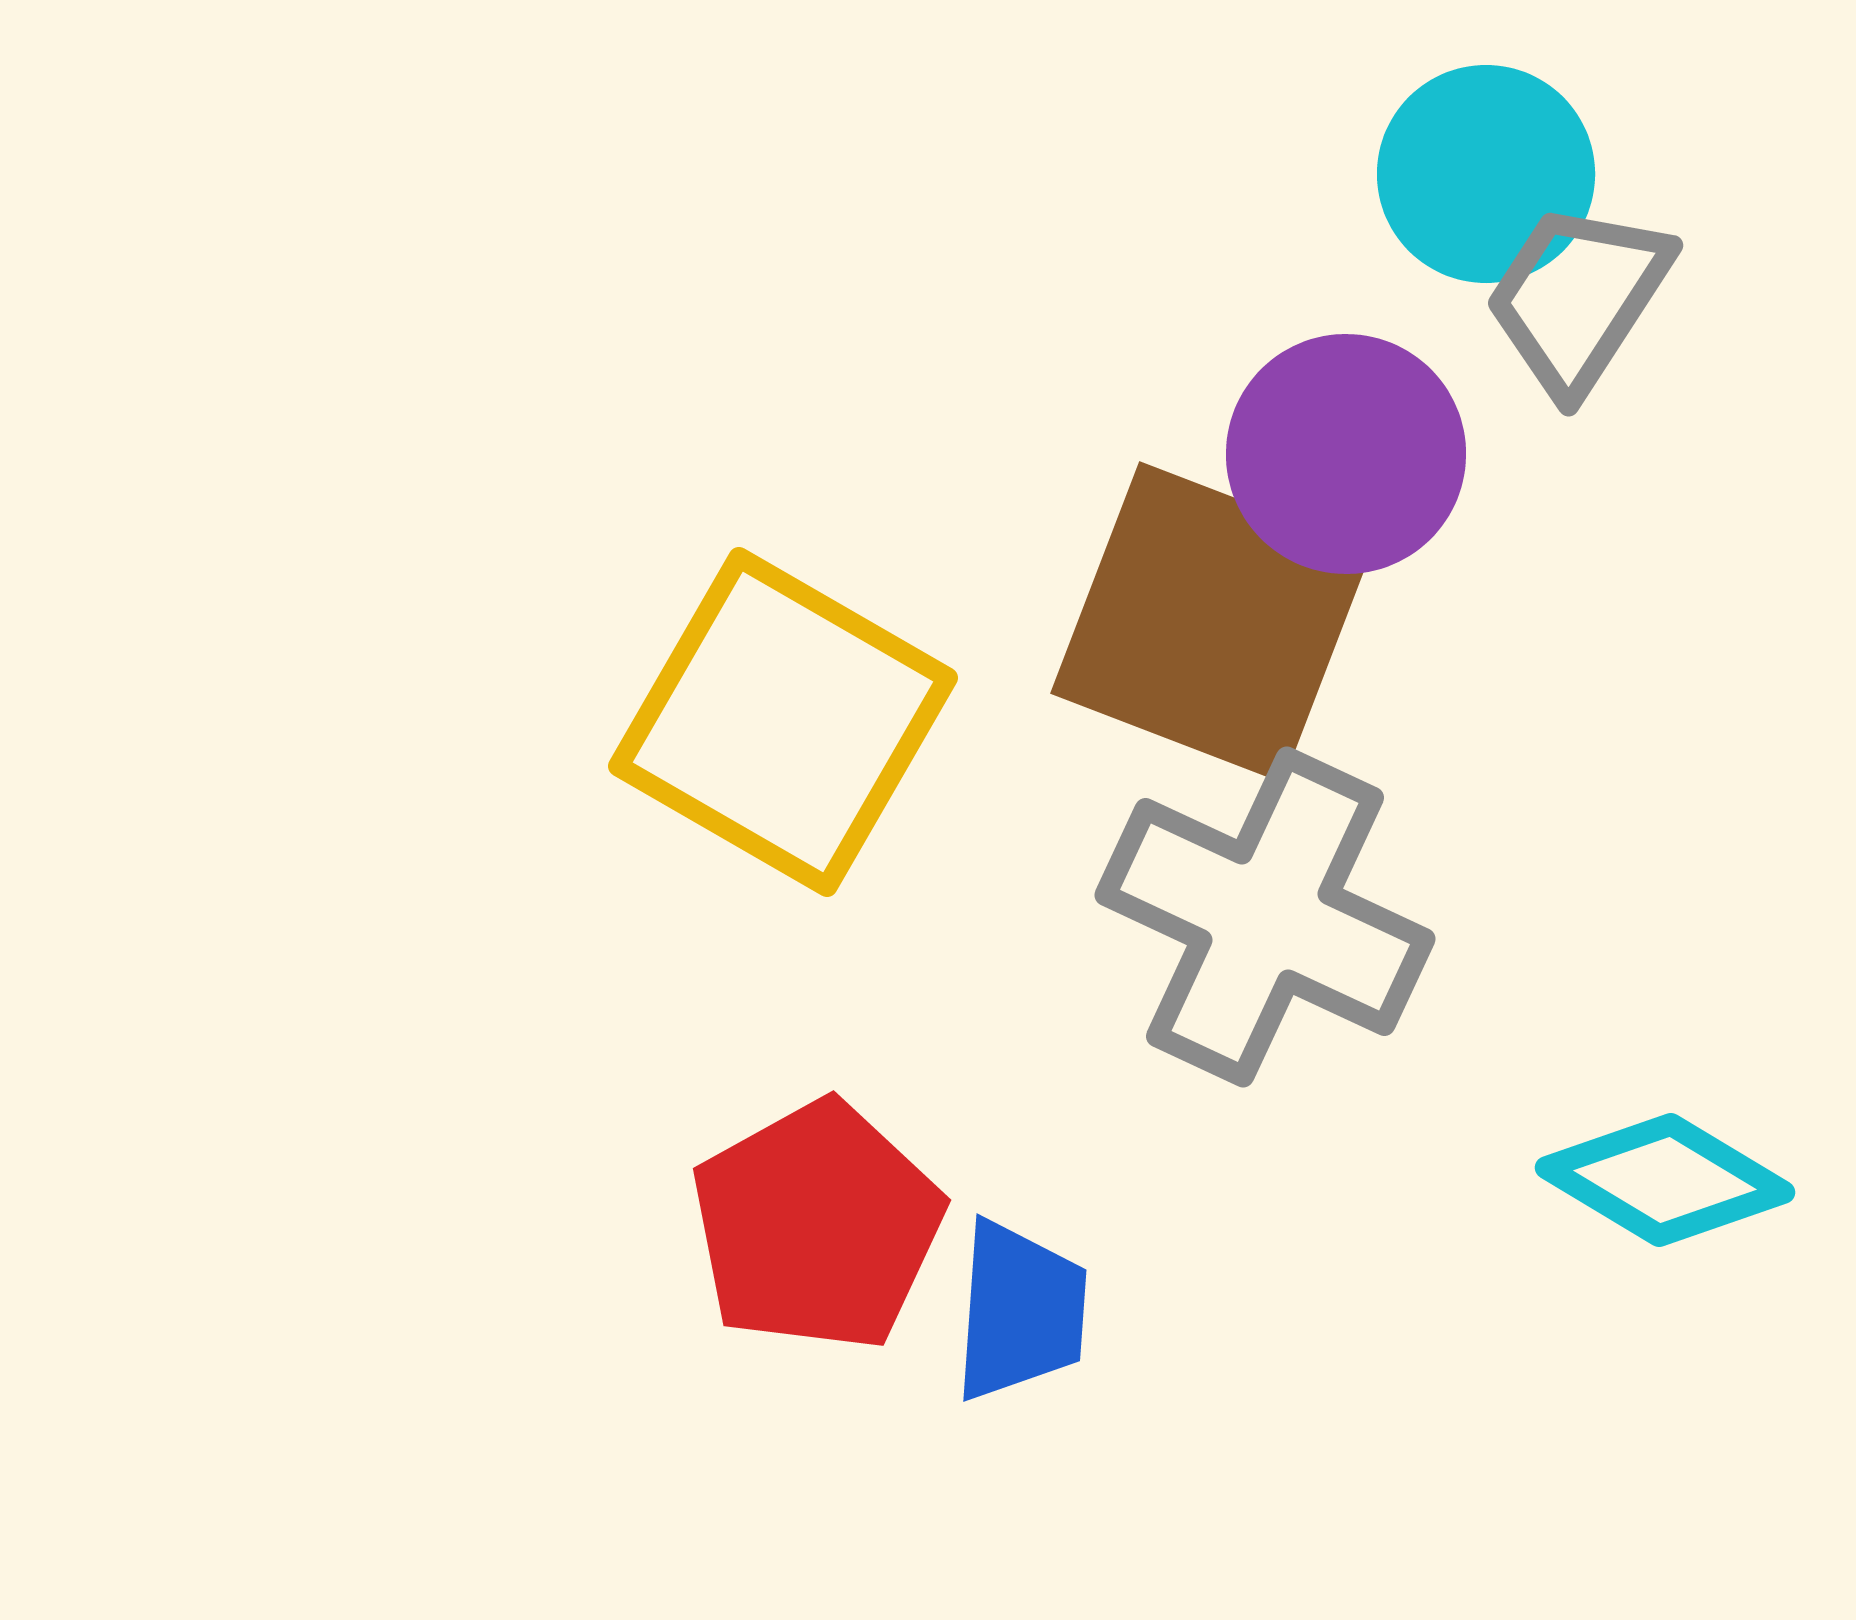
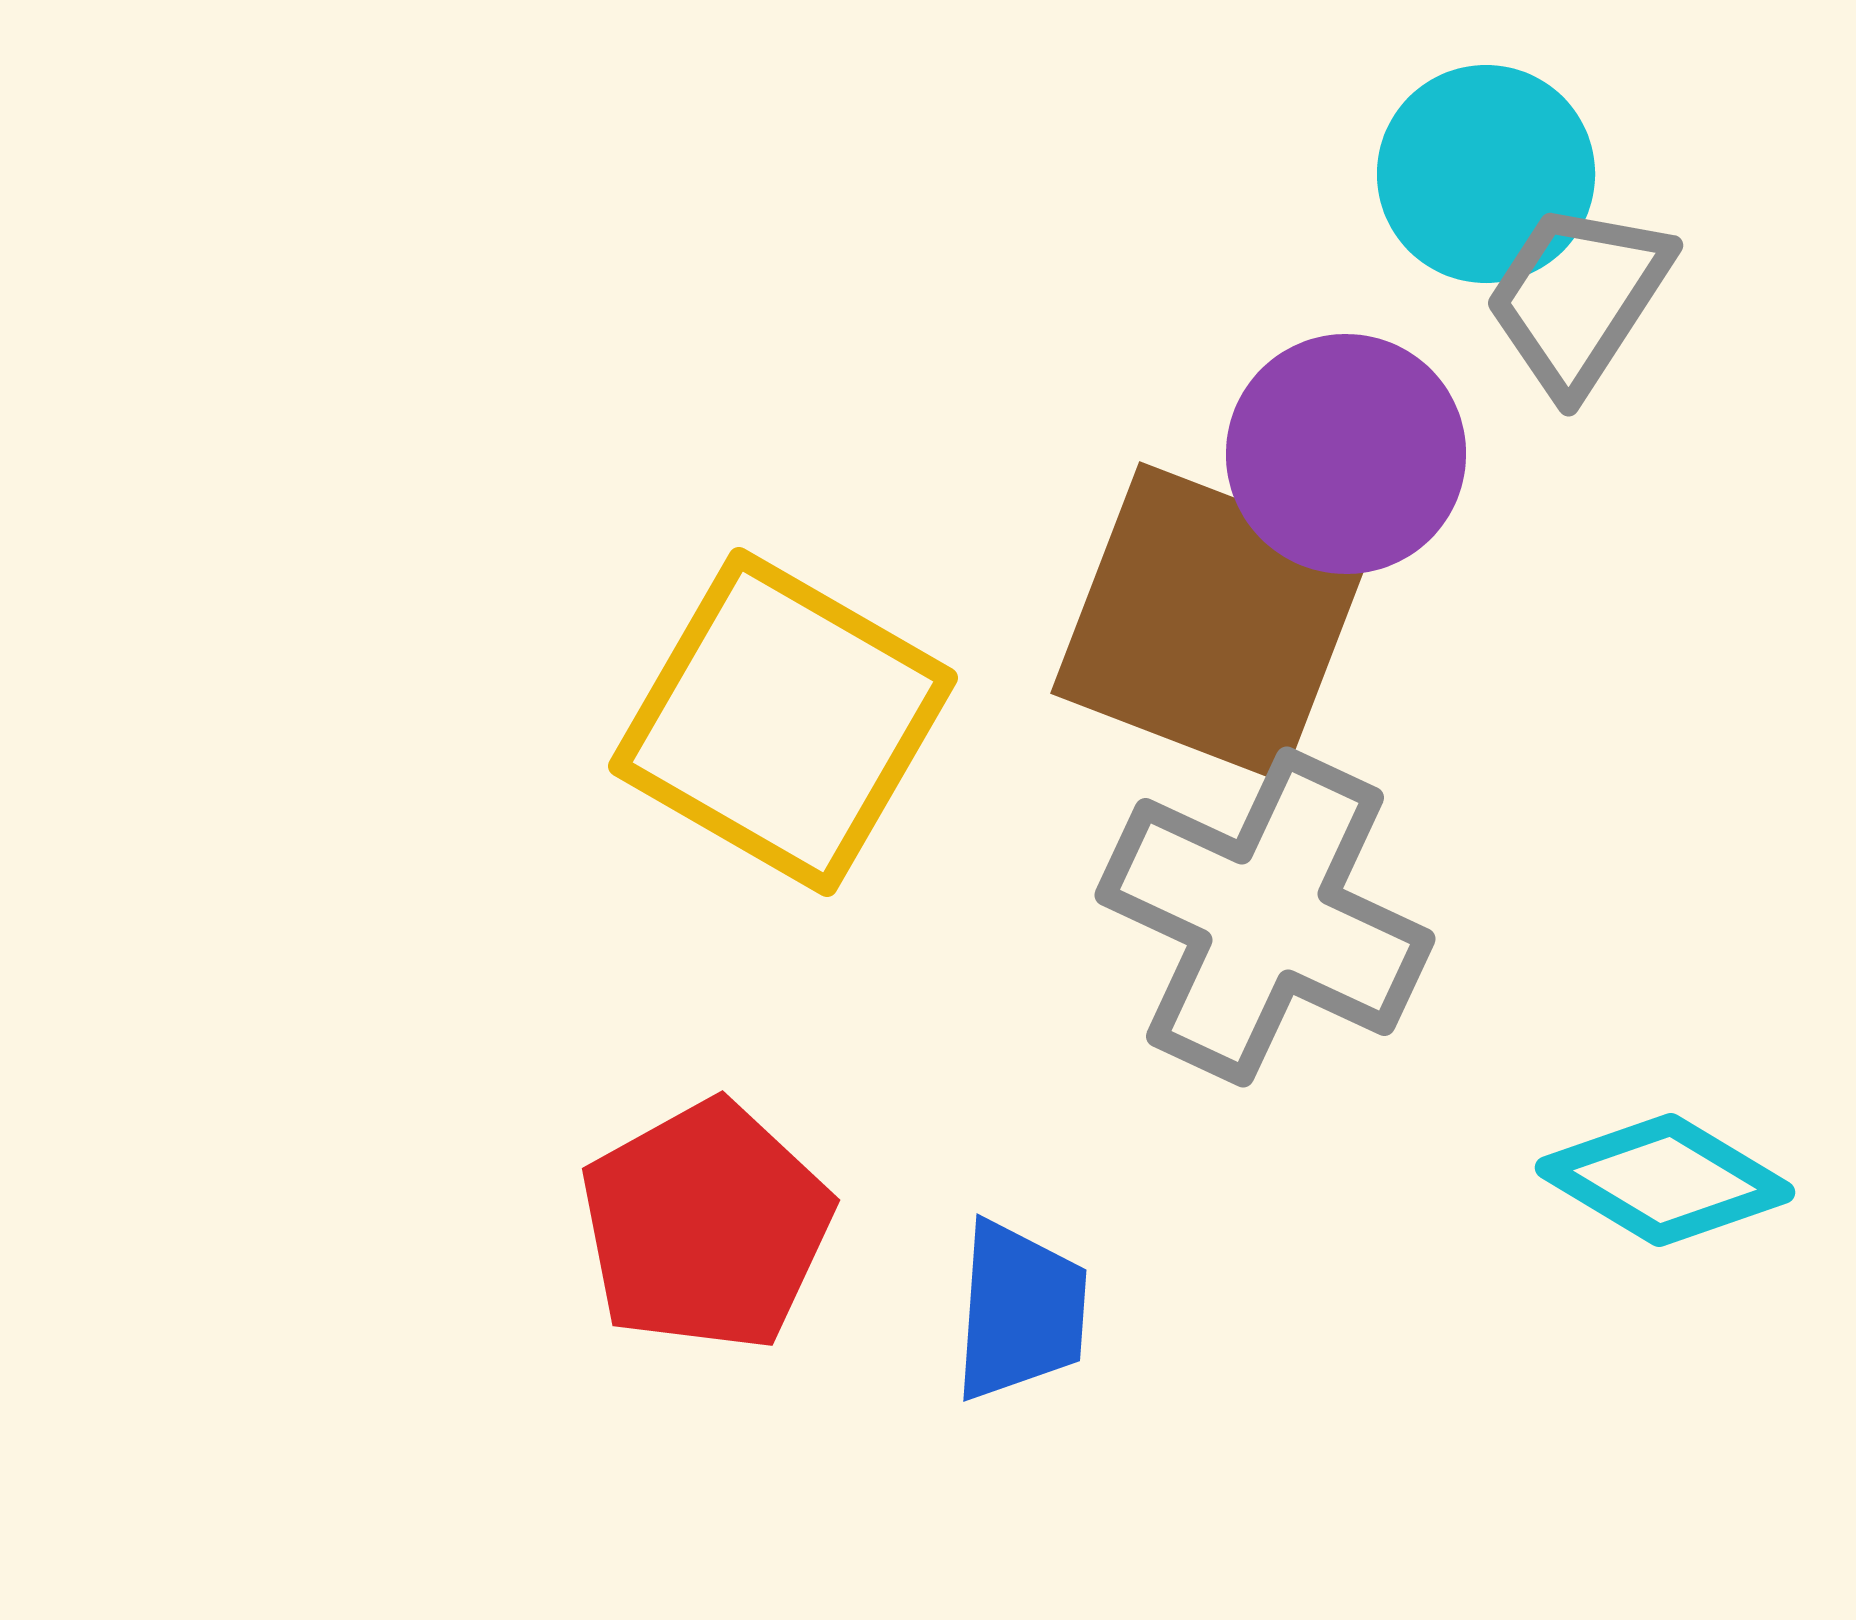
red pentagon: moved 111 px left
